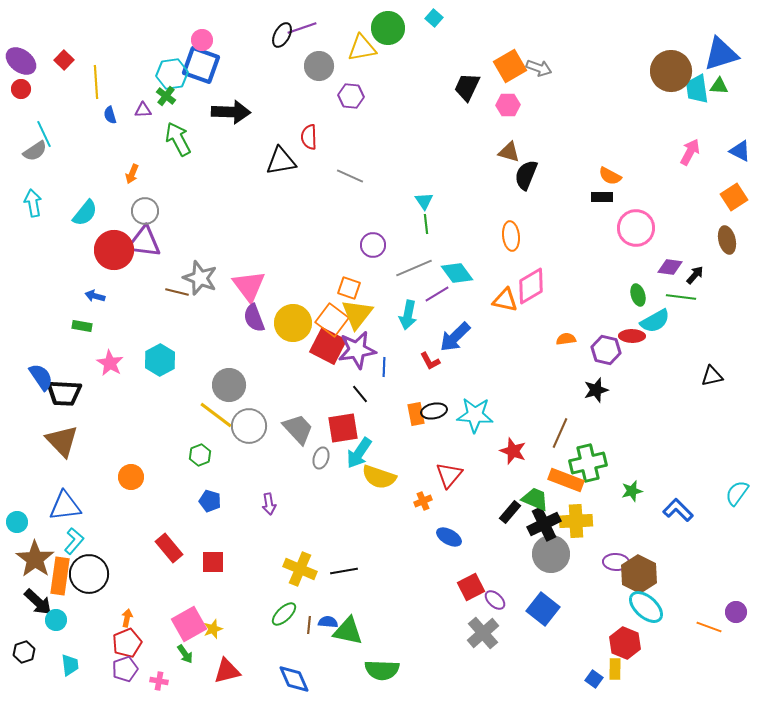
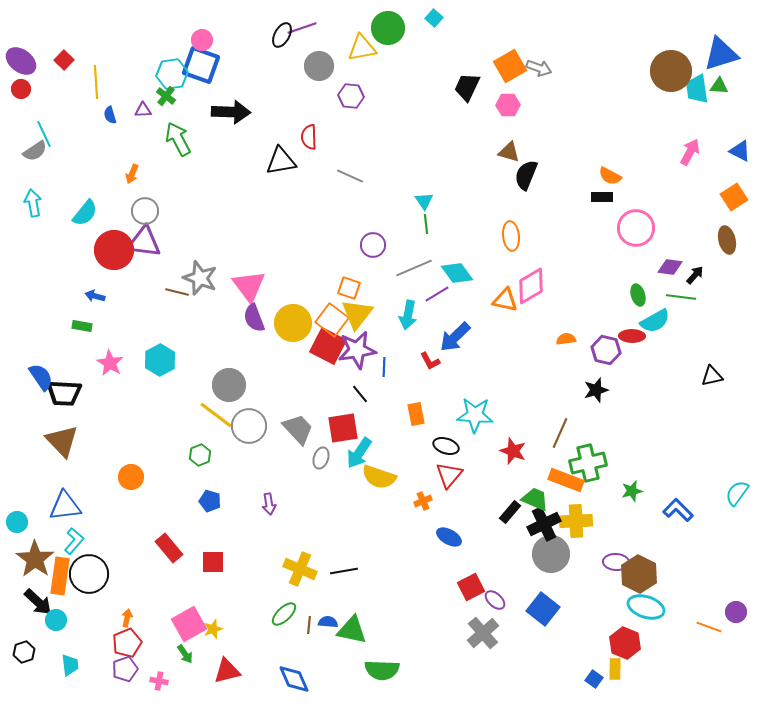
black ellipse at (434, 411): moved 12 px right, 35 px down; rotated 30 degrees clockwise
cyan ellipse at (646, 607): rotated 24 degrees counterclockwise
green triangle at (348, 631): moved 4 px right, 1 px up
